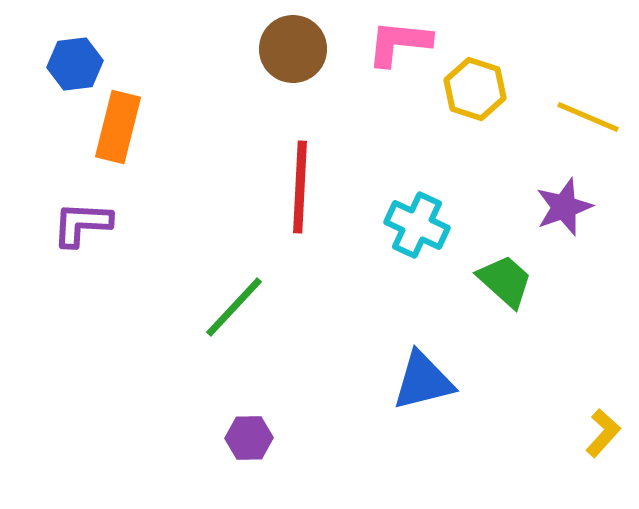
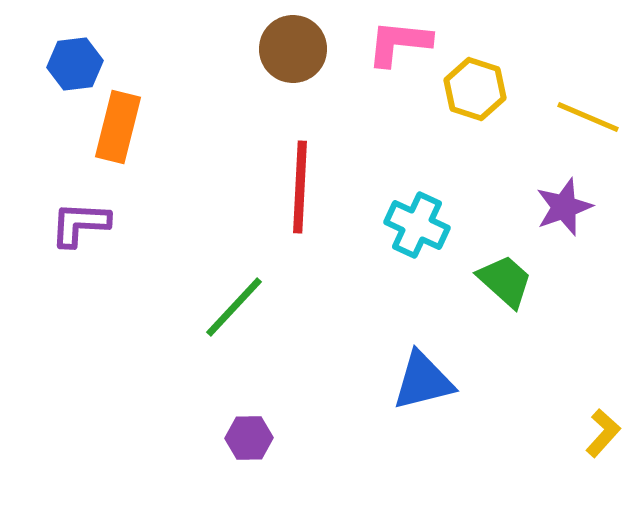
purple L-shape: moved 2 px left
